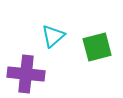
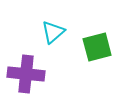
cyan triangle: moved 4 px up
